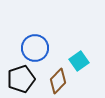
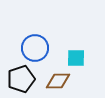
cyan square: moved 3 px left, 3 px up; rotated 36 degrees clockwise
brown diamond: rotated 45 degrees clockwise
